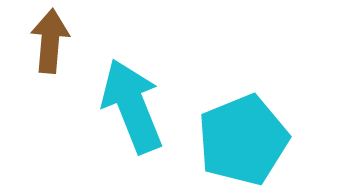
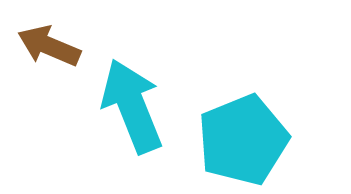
brown arrow: moved 1 px left, 5 px down; rotated 72 degrees counterclockwise
